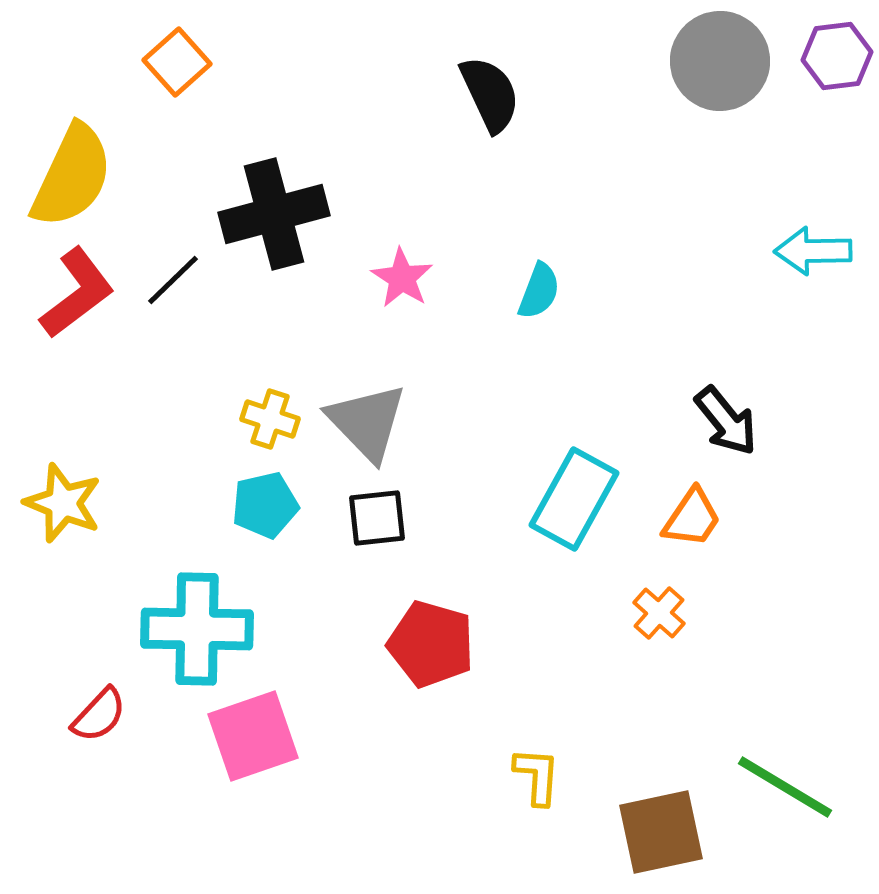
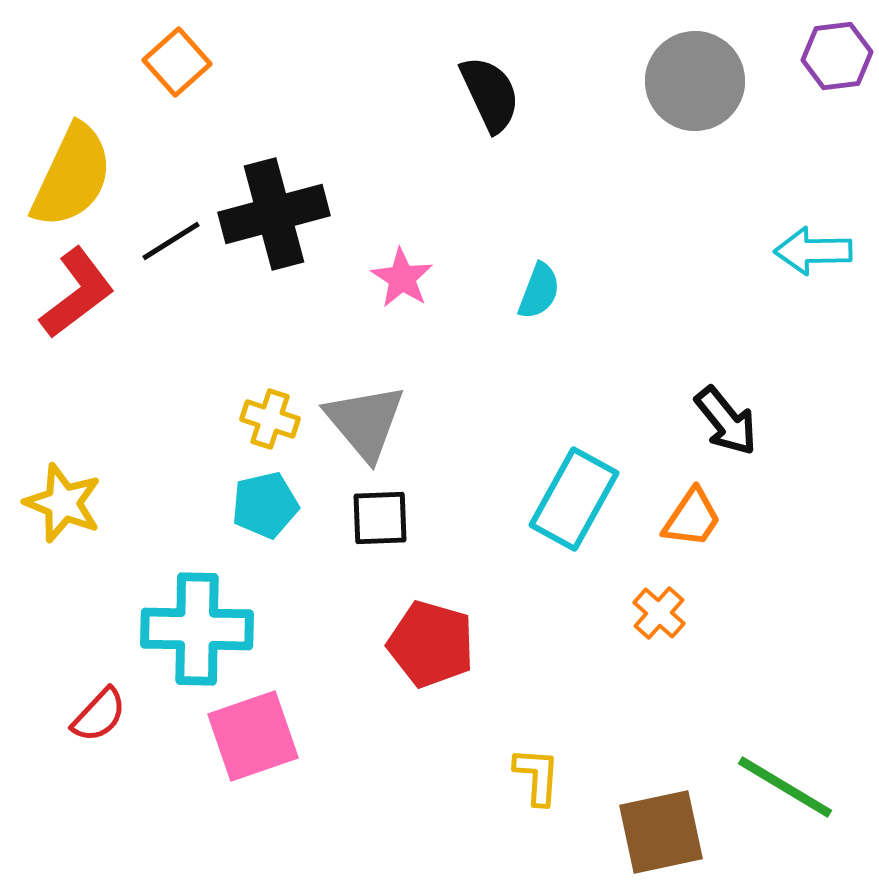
gray circle: moved 25 px left, 20 px down
black line: moved 2 px left, 39 px up; rotated 12 degrees clockwise
gray triangle: moved 2 px left; rotated 4 degrees clockwise
black square: moved 3 px right; rotated 4 degrees clockwise
